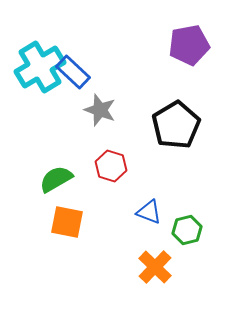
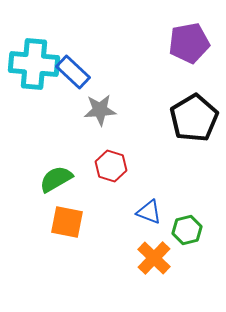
purple pentagon: moved 2 px up
cyan cross: moved 6 px left, 3 px up; rotated 36 degrees clockwise
gray star: rotated 24 degrees counterclockwise
black pentagon: moved 18 px right, 7 px up
orange cross: moved 1 px left, 9 px up
